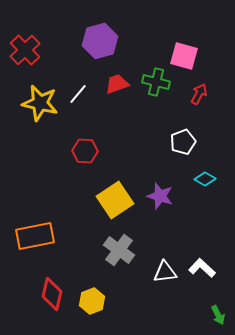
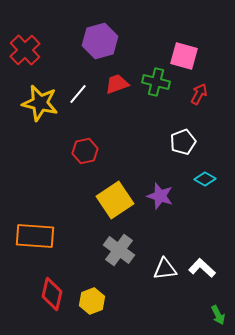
red hexagon: rotated 15 degrees counterclockwise
orange rectangle: rotated 15 degrees clockwise
white triangle: moved 3 px up
